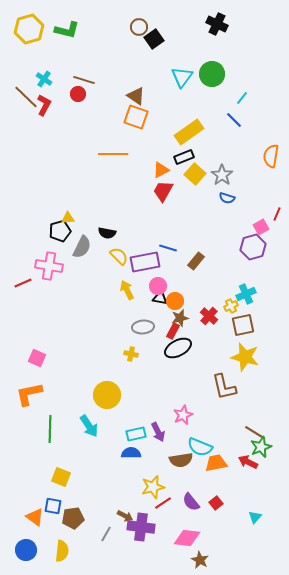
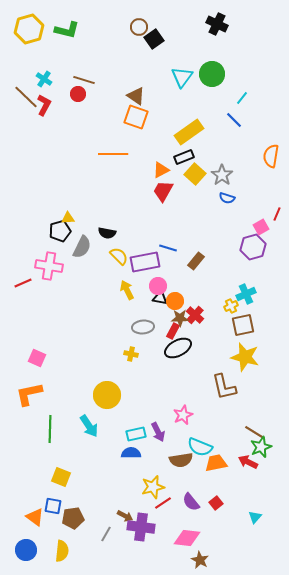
red cross at (209, 316): moved 14 px left, 1 px up
brown star at (180, 318): rotated 12 degrees clockwise
